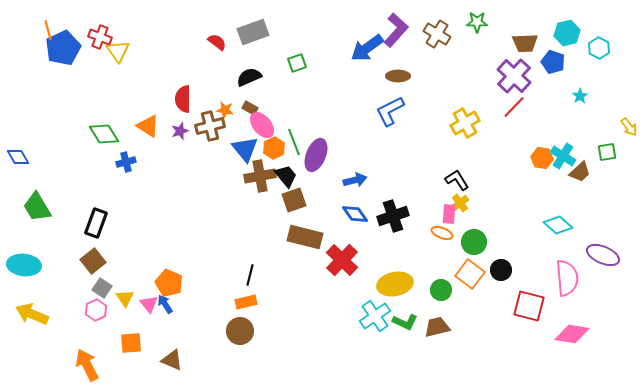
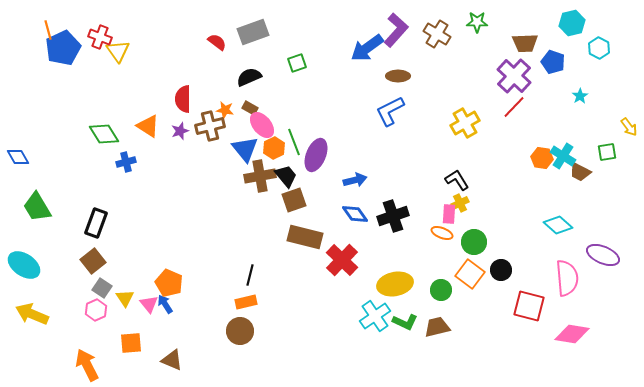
cyan hexagon at (567, 33): moved 5 px right, 10 px up
brown trapezoid at (580, 172): rotated 70 degrees clockwise
yellow cross at (460, 203): rotated 12 degrees clockwise
cyan ellipse at (24, 265): rotated 28 degrees clockwise
